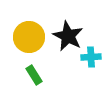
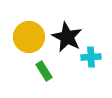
black star: moved 1 px left, 1 px down
green rectangle: moved 10 px right, 4 px up
